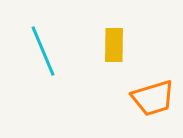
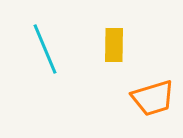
cyan line: moved 2 px right, 2 px up
